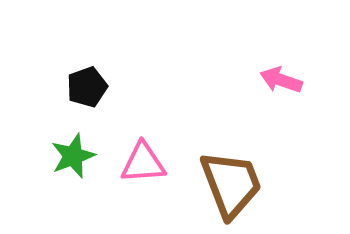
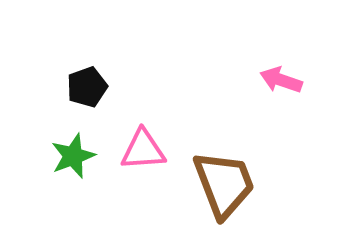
pink triangle: moved 13 px up
brown trapezoid: moved 7 px left
